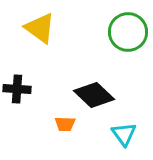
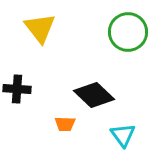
yellow triangle: rotated 16 degrees clockwise
cyan triangle: moved 1 px left, 1 px down
